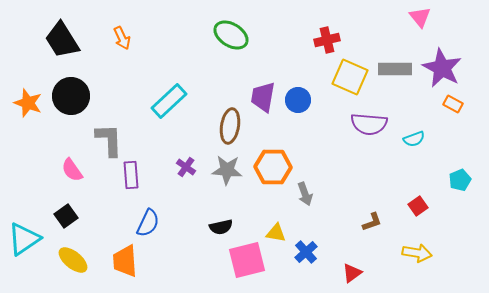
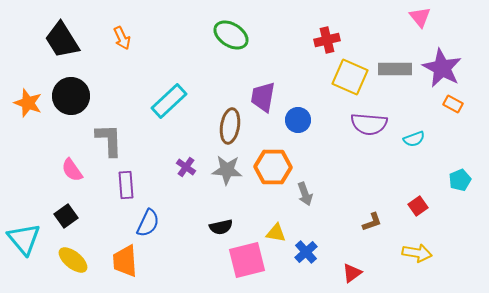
blue circle: moved 20 px down
purple rectangle: moved 5 px left, 10 px down
cyan triangle: rotated 36 degrees counterclockwise
